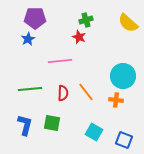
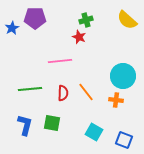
yellow semicircle: moved 1 px left, 3 px up
blue star: moved 16 px left, 11 px up
